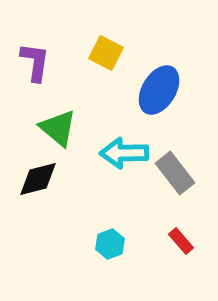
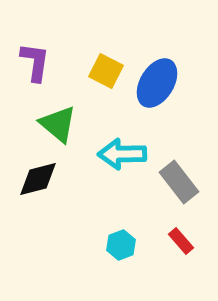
yellow square: moved 18 px down
blue ellipse: moved 2 px left, 7 px up
green triangle: moved 4 px up
cyan arrow: moved 2 px left, 1 px down
gray rectangle: moved 4 px right, 9 px down
cyan hexagon: moved 11 px right, 1 px down
